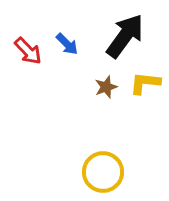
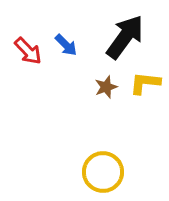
black arrow: moved 1 px down
blue arrow: moved 1 px left, 1 px down
